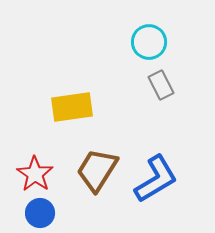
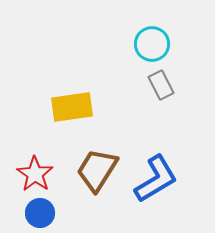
cyan circle: moved 3 px right, 2 px down
